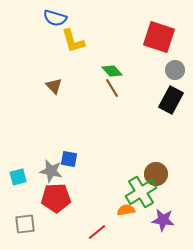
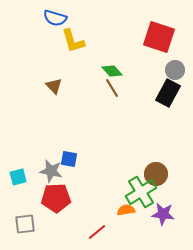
black rectangle: moved 3 px left, 7 px up
purple star: moved 6 px up
